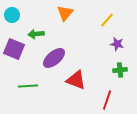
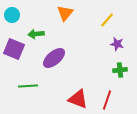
red triangle: moved 2 px right, 19 px down
